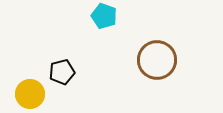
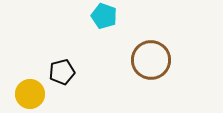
brown circle: moved 6 px left
